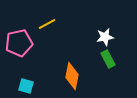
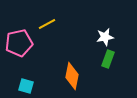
green rectangle: rotated 48 degrees clockwise
